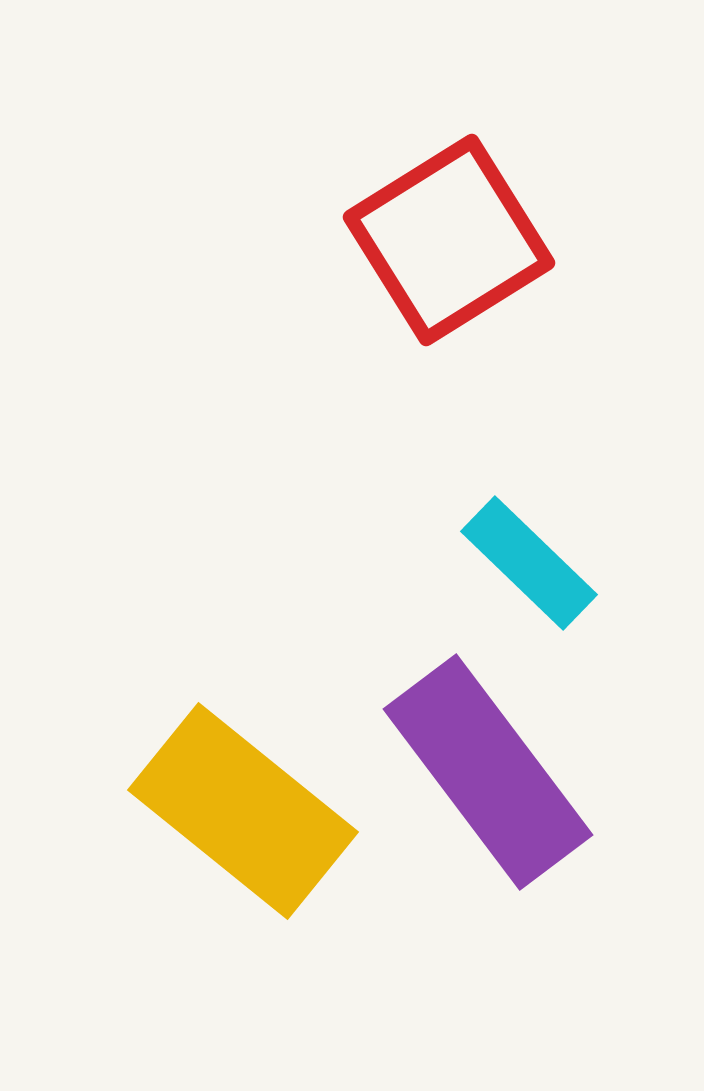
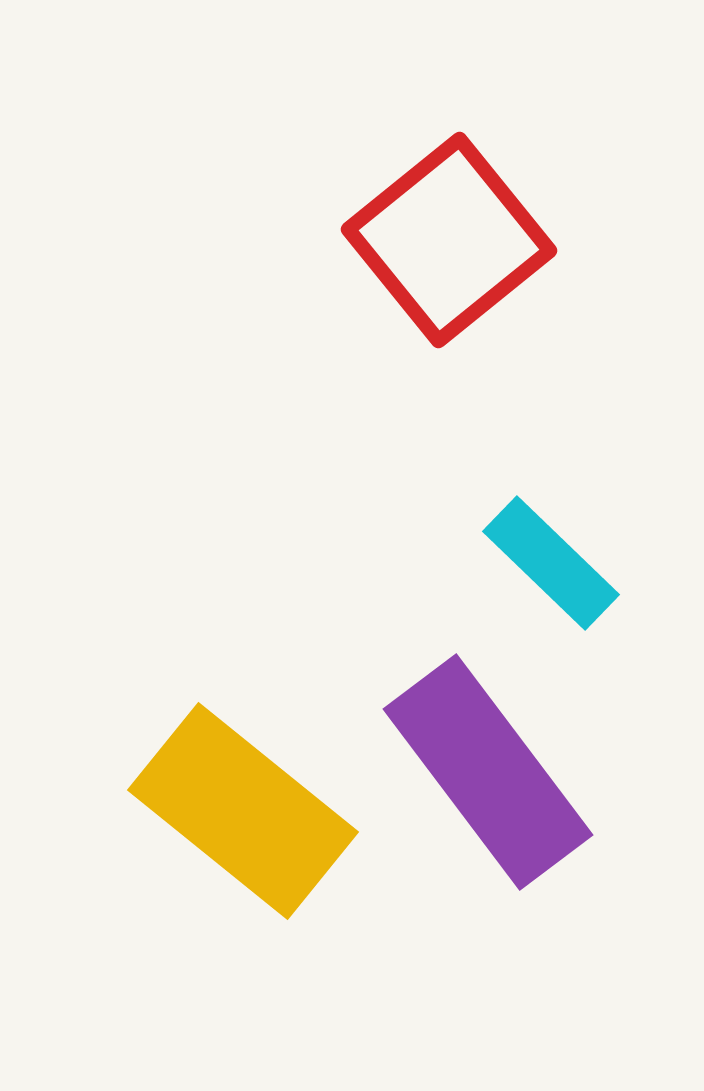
red square: rotated 7 degrees counterclockwise
cyan rectangle: moved 22 px right
